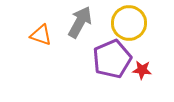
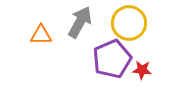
orange triangle: rotated 20 degrees counterclockwise
